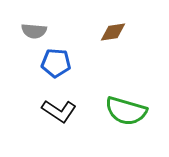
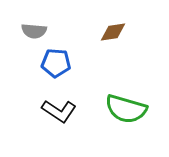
green semicircle: moved 2 px up
